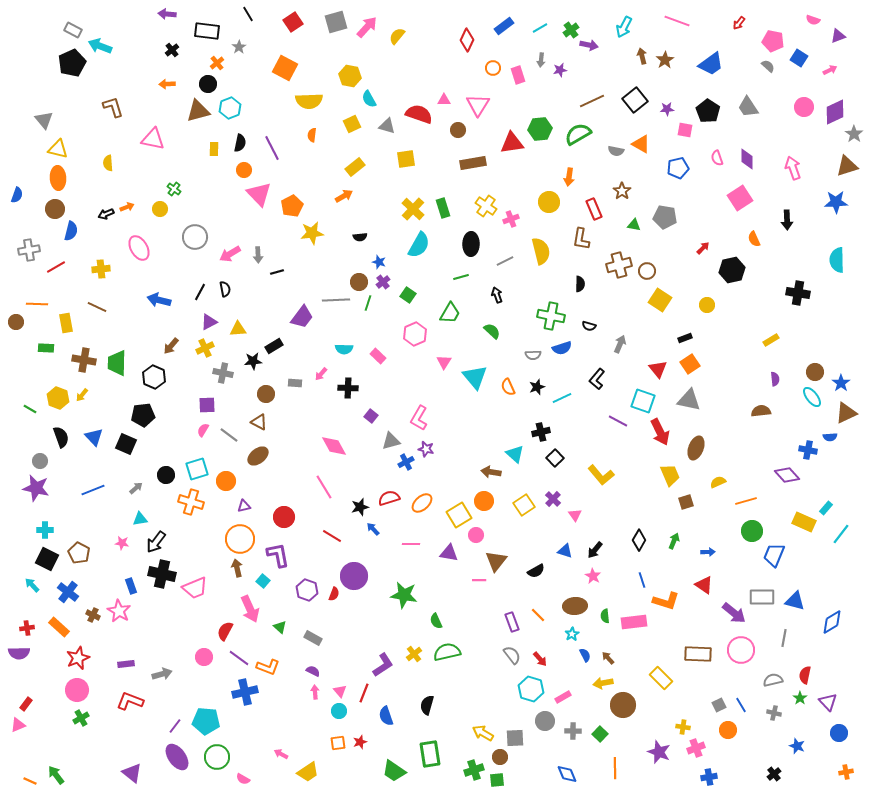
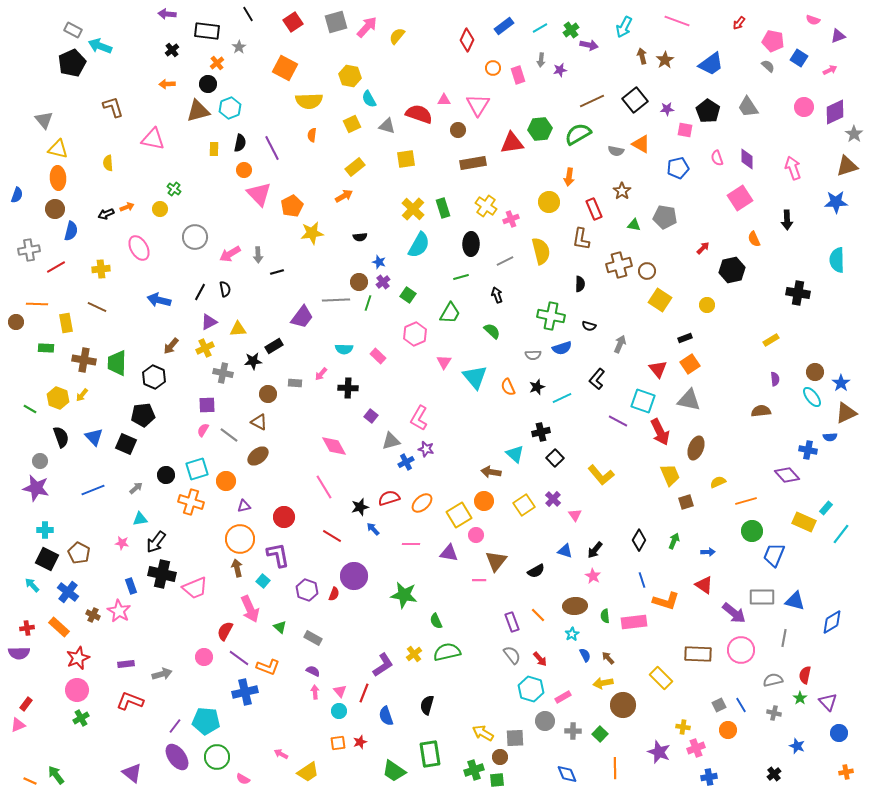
brown circle at (266, 394): moved 2 px right
